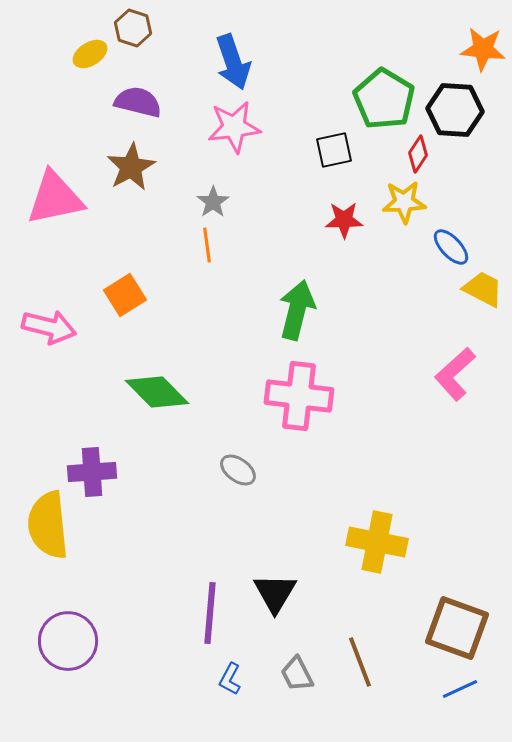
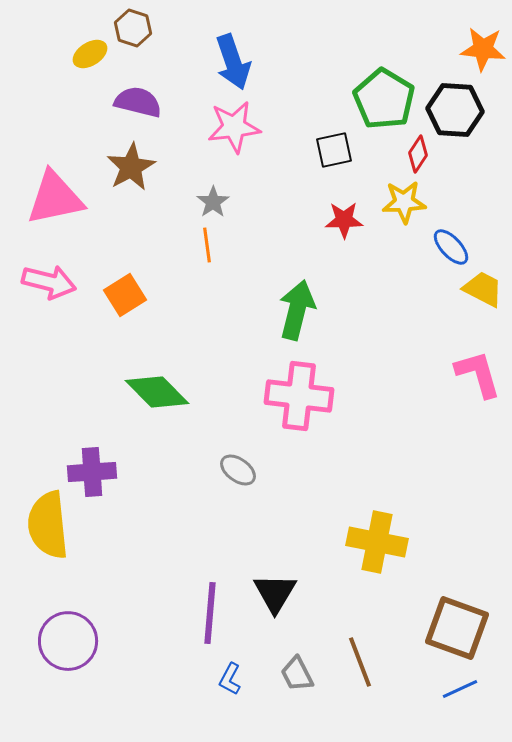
pink arrow: moved 45 px up
pink L-shape: moved 23 px right; rotated 116 degrees clockwise
